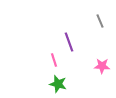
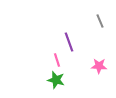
pink line: moved 3 px right
pink star: moved 3 px left
green star: moved 2 px left, 4 px up
